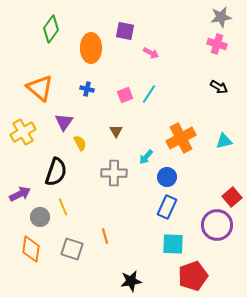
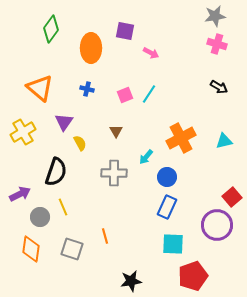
gray star: moved 6 px left, 1 px up
